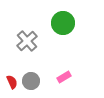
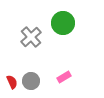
gray cross: moved 4 px right, 4 px up
